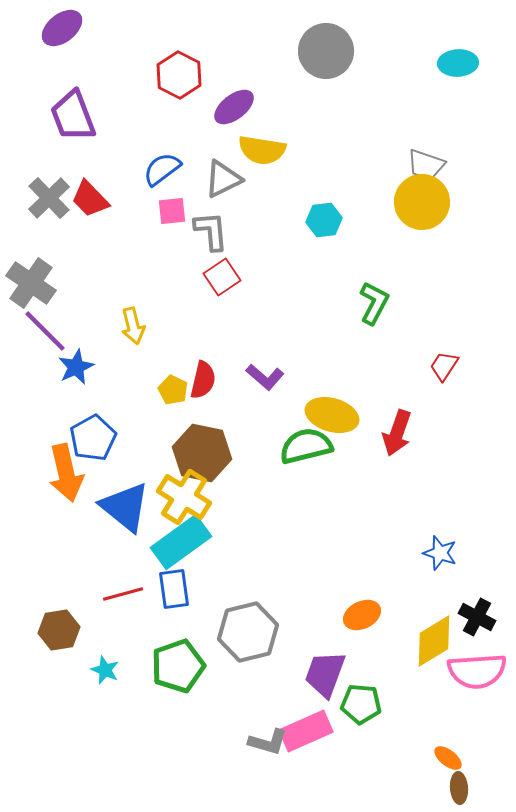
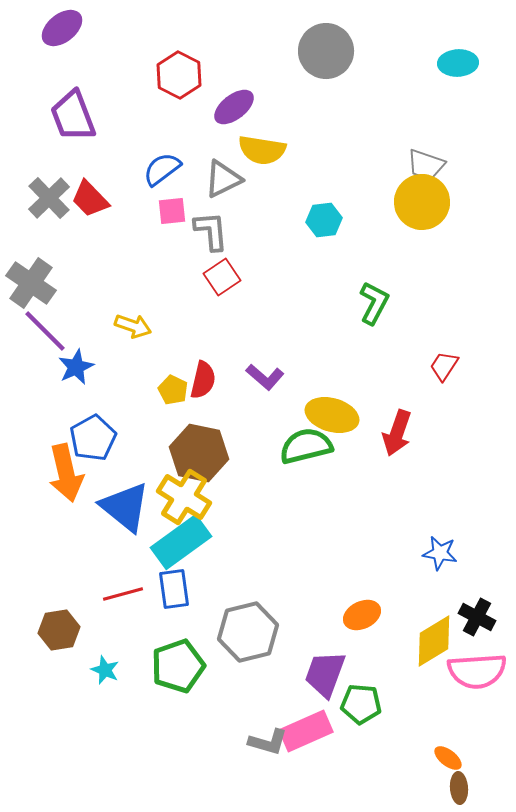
yellow arrow at (133, 326): rotated 57 degrees counterclockwise
brown hexagon at (202, 453): moved 3 px left
blue star at (440, 553): rotated 8 degrees counterclockwise
